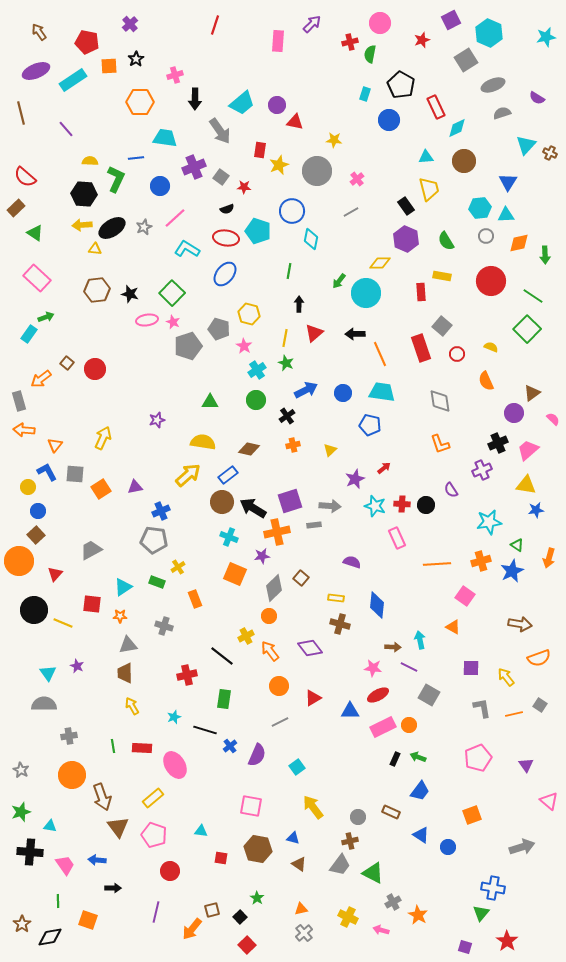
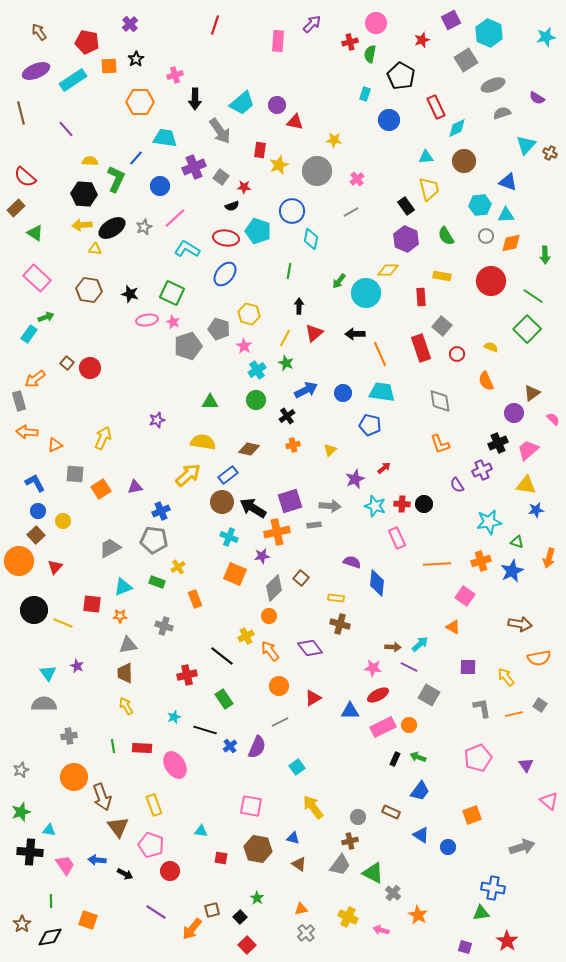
pink circle at (380, 23): moved 4 px left
black pentagon at (401, 85): moved 9 px up
blue line at (136, 158): rotated 42 degrees counterclockwise
blue triangle at (508, 182): rotated 42 degrees counterclockwise
cyan hexagon at (480, 208): moved 3 px up
black semicircle at (227, 209): moved 5 px right, 3 px up
green semicircle at (446, 241): moved 5 px up
orange diamond at (519, 243): moved 8 px left
yellow diamond at (380, 263): moved 8 px right, 7 px down
brown hexagon at (97, 290): moved 8 px left; rotated 15 degrees clockwise
red rectangle at (421, 292): moved 5 px down
green square at (172, 293): rotated 20 degrees counterclockwise
black arrow at (299, 304): moved 2 px down
yellow line at (285, 338): rotated 18 degrees clockwise
red circle at (95, 369): moved 5 px left, 1 px up
orange arrow at (41, 379): moved 6 px left
orange arrow at (24, 430): moved 3 px right, 2 px down
orange triangle at (55, 445): rotated 28 degrees clockwise
blue L-shape at (47, 472): moved 12 px left, 11 px down
yellow circle at (28, 487): moved 35 px right, 34 px down
purple semicircle at (451, 490): moved 6 px right, 5 px up
black circle at (426, 505): moved 2 px left, 1 px up
green triangle at (517, 545): moved 3 px up; rotated 16 degrees counterclockwise
gray trapezoid at (91, 550): moved 19 px right, 2 px up
red triangle at (55, 574): moved 7 px up
cyan triangle at (123, 587): rotated 12 degrees clockwise
blue diamond at (377, 605): moved 22 px up
cyan arrow at (420, 640): moved 4 px down; rotated 60 degrees clockwise
orange semicircle at (539, 658): rotated 10 degrees clockwise
purple square at (471, 668): moved 3 px left, 1 px up
green rectangle at (224, 699): rotated 42 degrees counterclockwise
yellow arrow at (132, 706): moved 6 px left
purple semicircle at (257, 755): moved 8 px up
gray star at (21, 770): rotated 21 degrees clockwise
orange circle at (72, 775): moved 2 px right, 2 px down
yellow rectangle at (153, 798): moved 1 px right, 7 px down; rotated 70 degrees counterclockwise
cyan triangle at (50, 826): moved 1 px left, 4 px down
pink pentagon at (154, 835): moved 3 px left, 10 px down
black arrow at (113, 888): moved 12 px right, 14 px up; rotated 28 degrees clockwise
green line at (58, 901): moved 7 px left
gray cross at (393, 902): moved 9 px up; rotated 21 degrees counterclockwise
purple line at (156, 912): rotated 70 degrees counterclockwise
green triangle at (481, 913): rotated 42 degrees clockwise
gray cross at (304, 933): moved 2 px right
